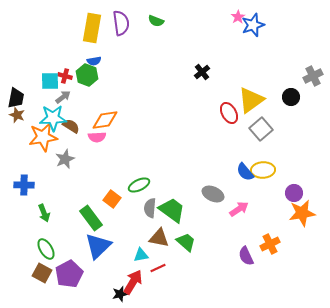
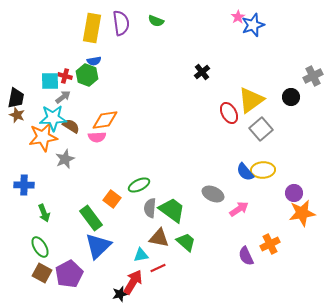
green ellipse at (46, 249): moved 6 px left, 2 px up
